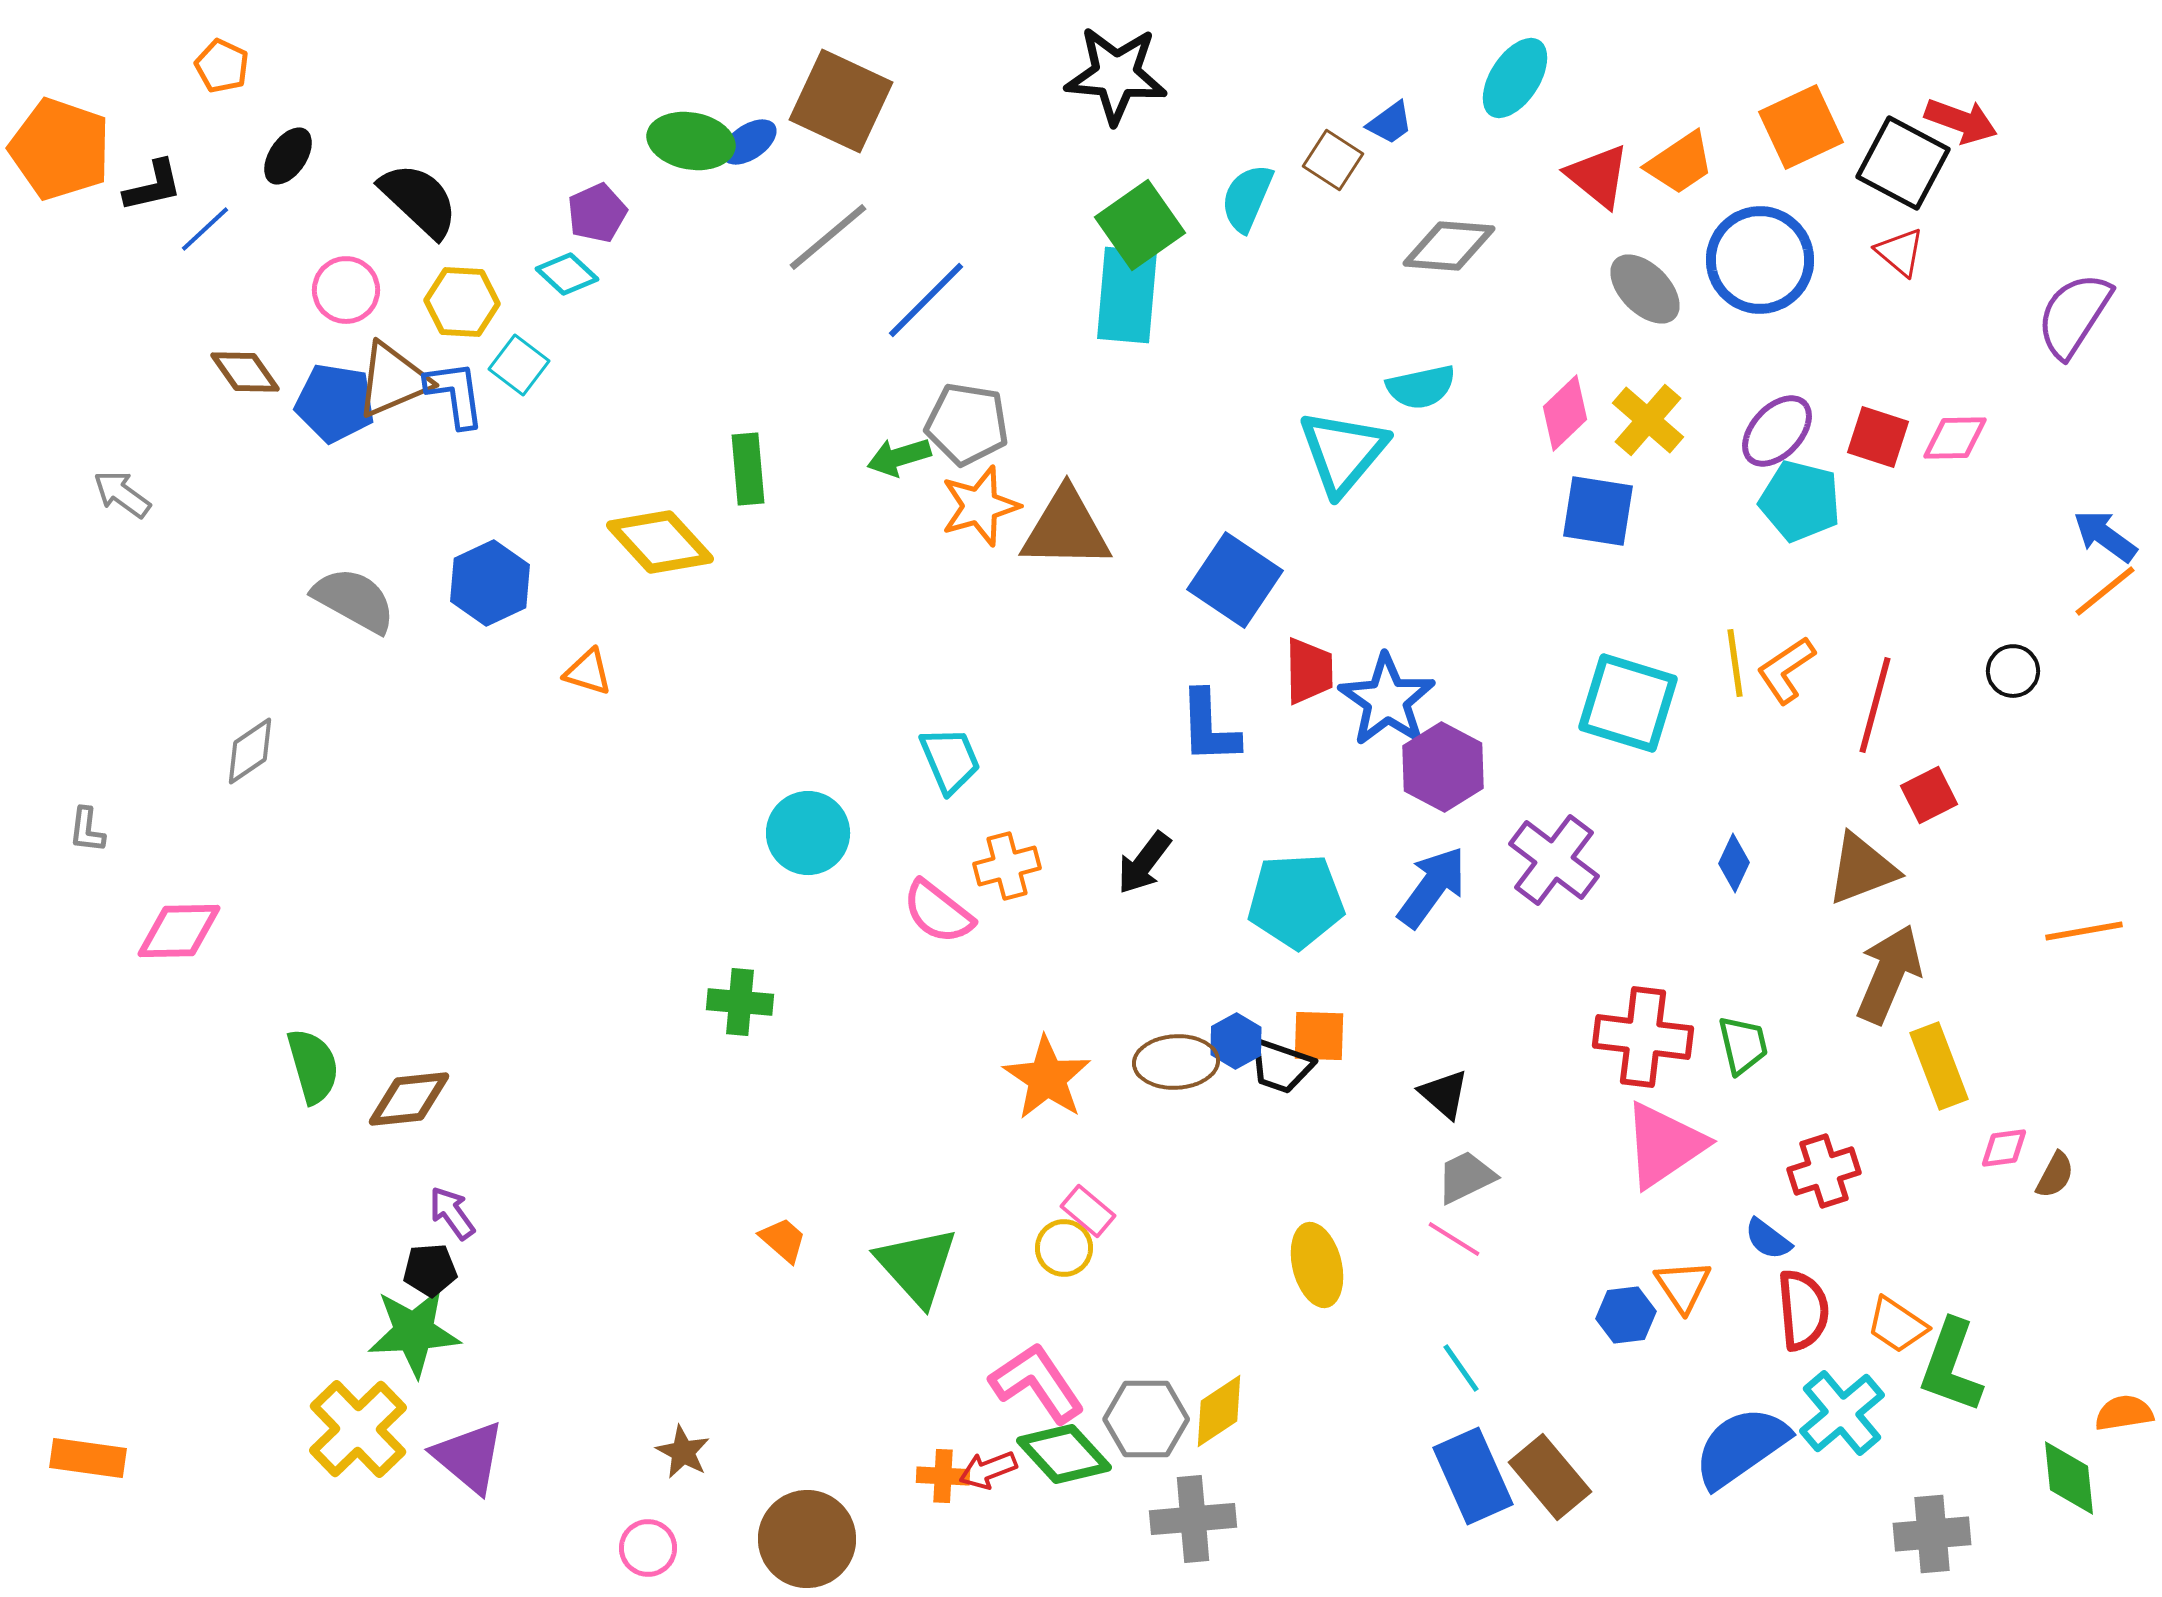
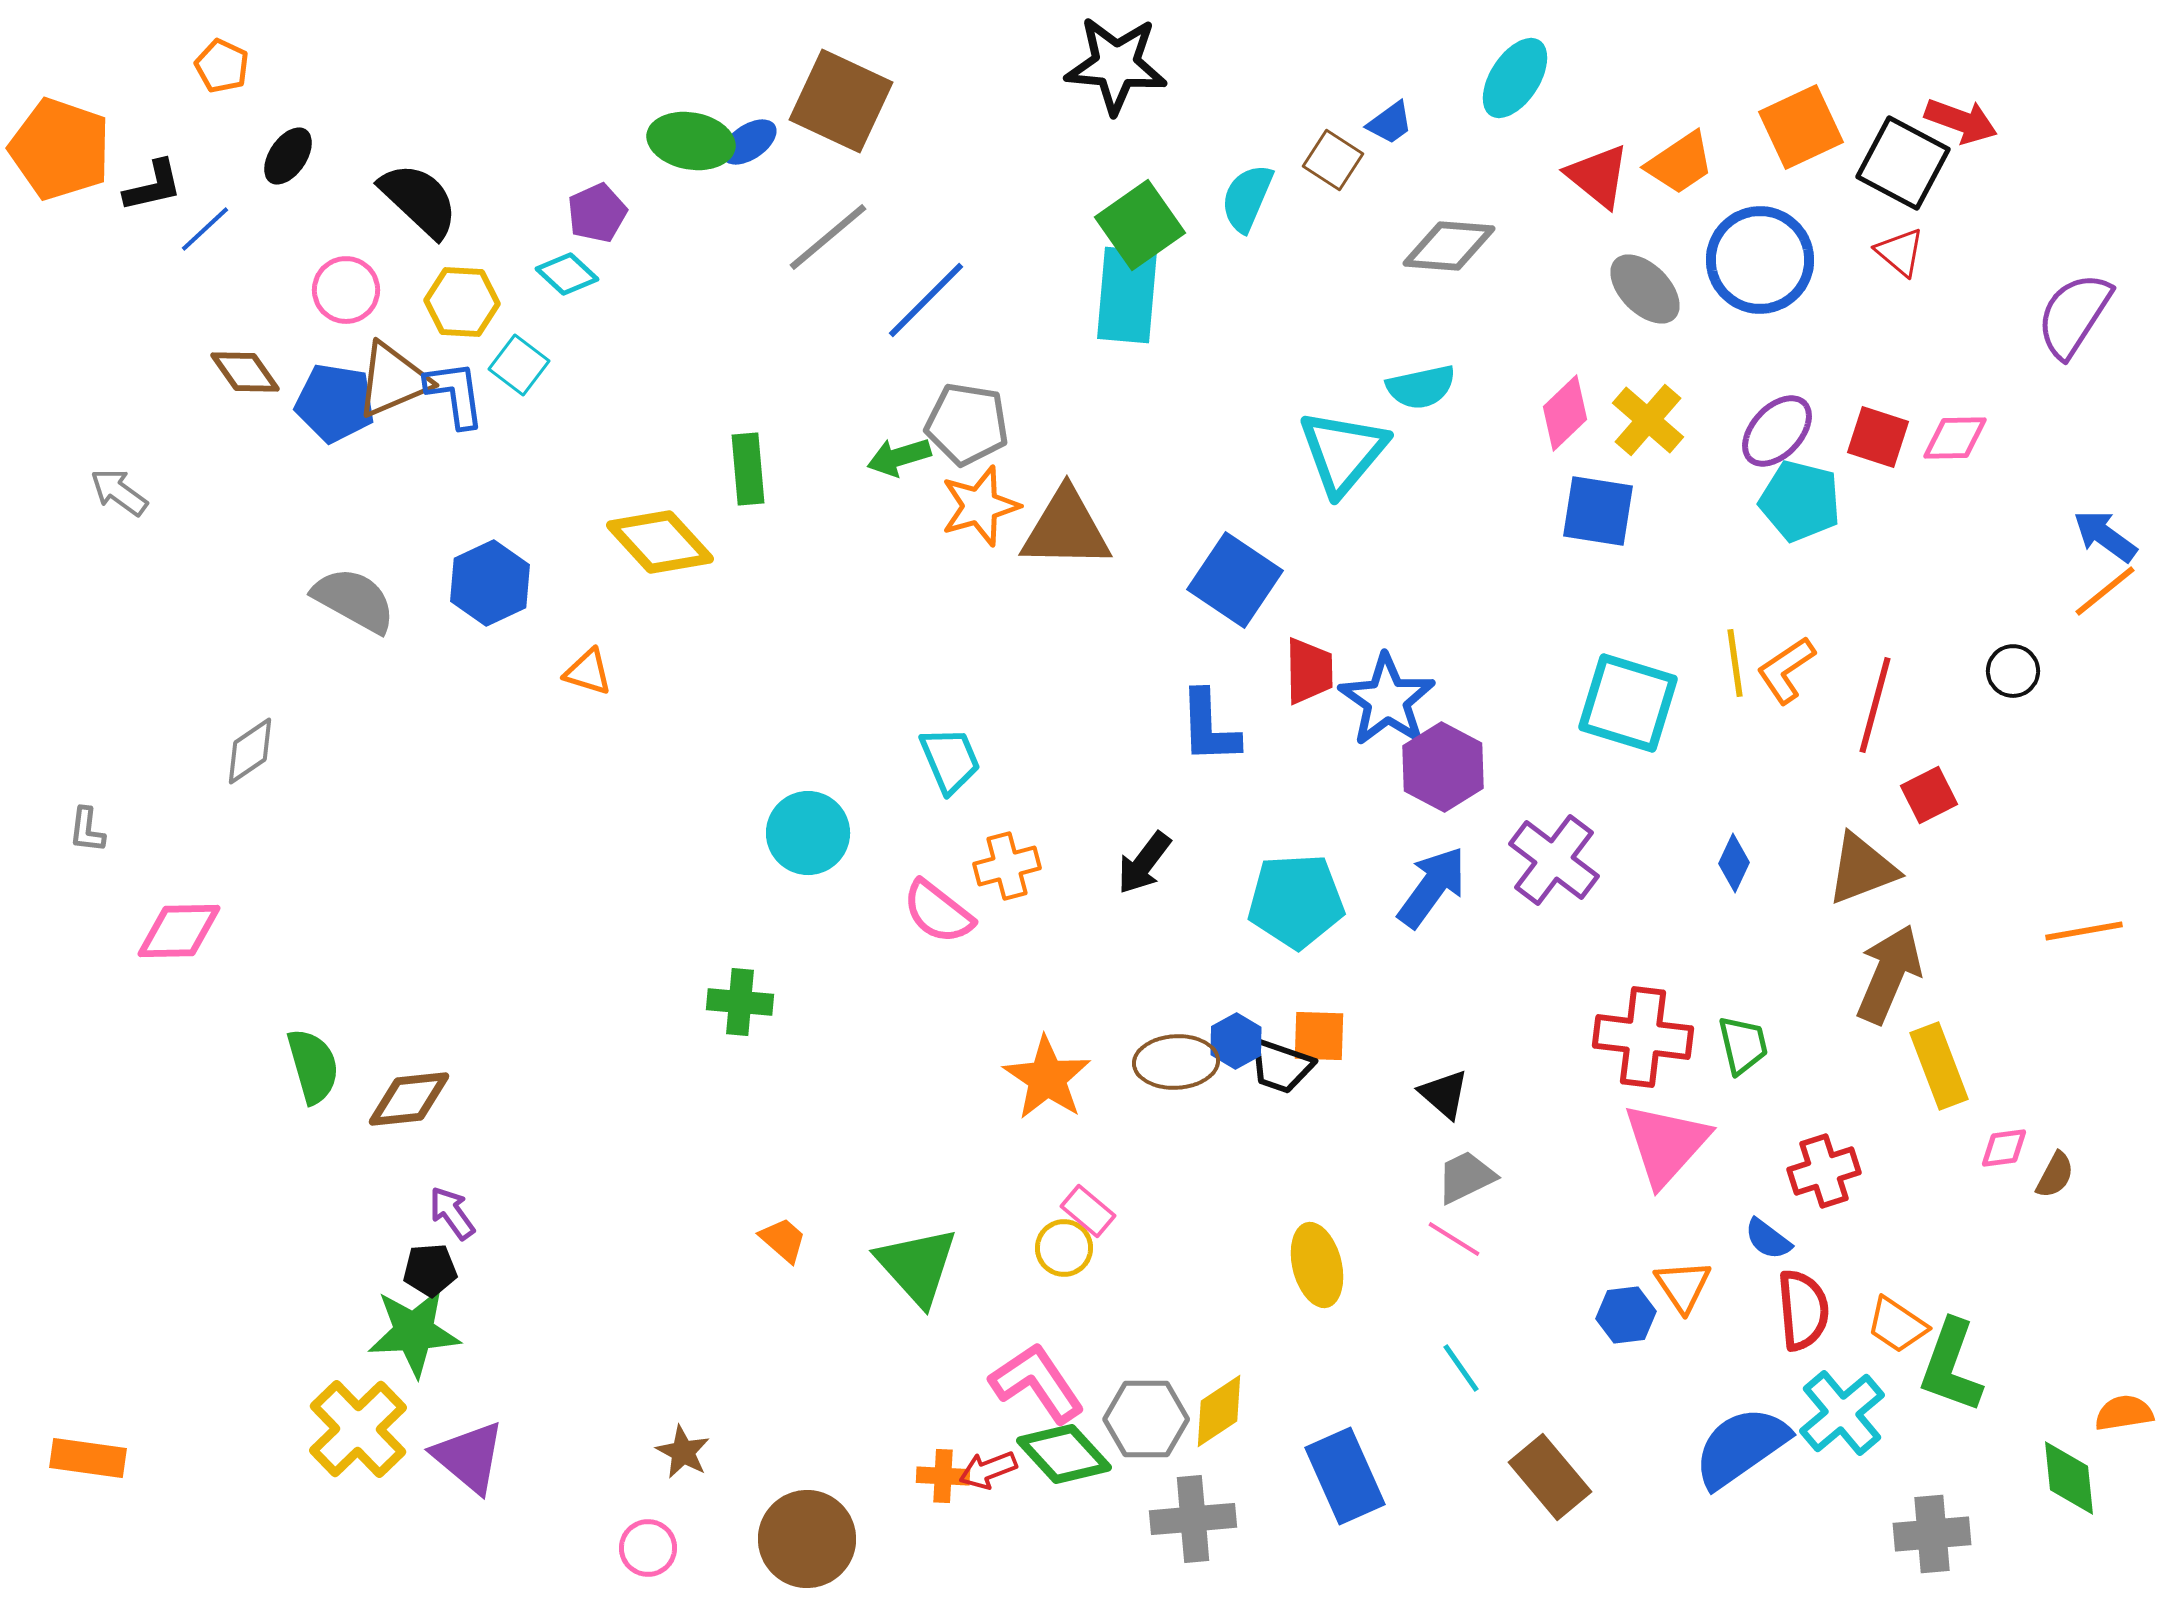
black star at (1116, 75): moved 10 px up
gray arrow at (122, 494): moved 3 px left, 2 px up
pink triangle at (1664, 1145): moved 2 px right, 1 px up; rotated 14 degrees counterclockwise
blue rectangle at (1473, 1476): moved 128 px left
